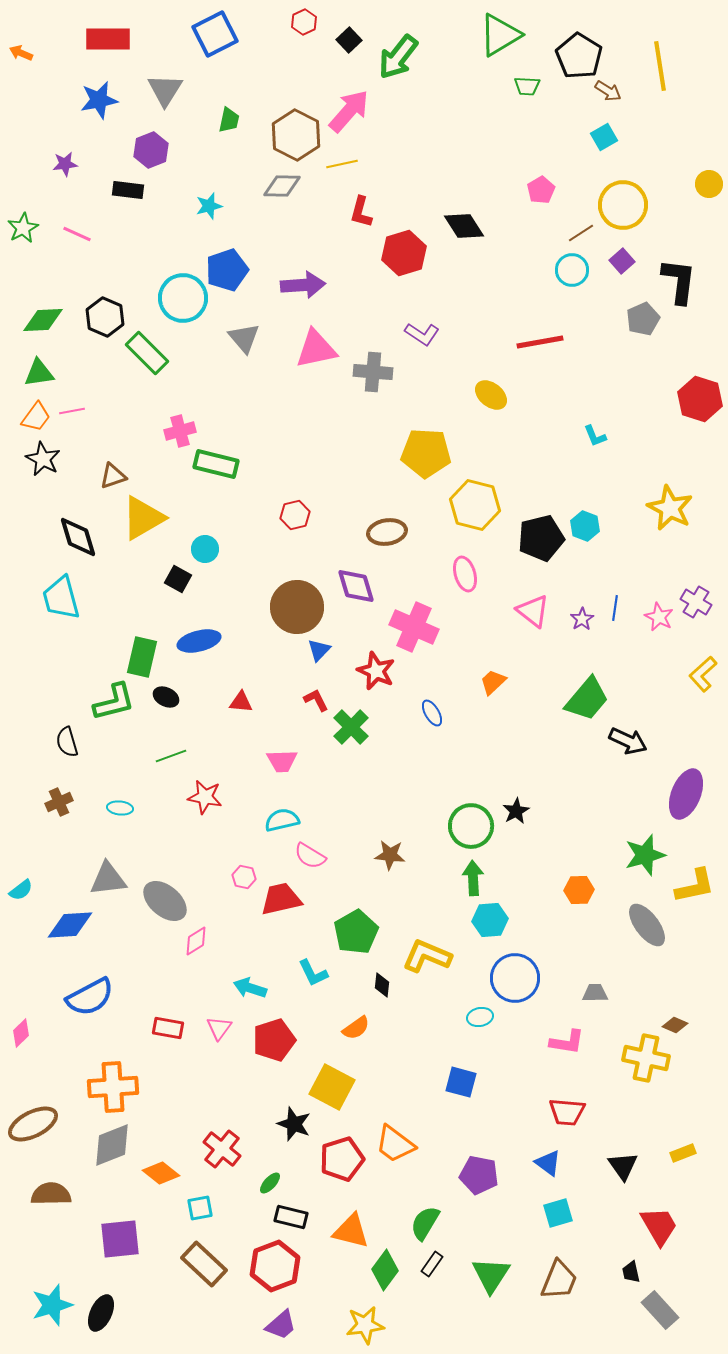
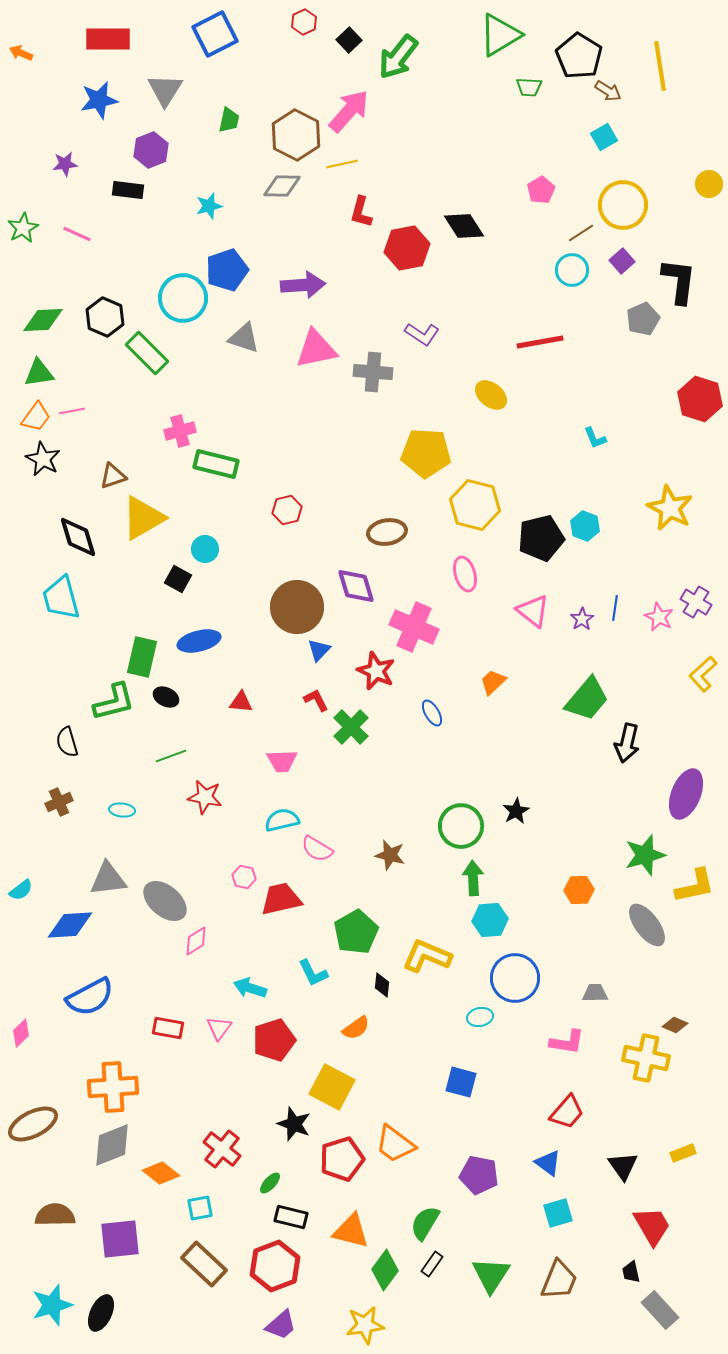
green trapezoid at (527, 86): moved 2 px right, 1 px down
red hexagon at (404, 253): moved 3 px right, 5 px up; rotated 6 degrees clockwise
gray triangle at (244, 338): rotated 32 degrees counterclockwise
cyan L-shape at (595, 436): moved 2 px down
red hexagon at (295, 515): moved 8 px left, 5 px up
black arrow at (628, 741): moved 1 px left, 2 px down; rotated 78 degrees clockwise
cyan ellipse at (120, 808): moved 2 px right, 2 px down
green circle at (471, 826): moved 10 px left
brown star at (390, 855): rotated 8 degrees clockwise
pink semicircle at (310, 856): moved 7 px right, 7 px up
red trapezoid at (567, 1112): rotated 54 degrees counterclockwise
brown semicircle at (51, 1194): moved 4 px right, 21 px down
red trapezoid at (659, 1226): moved 7 px left
